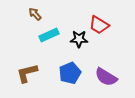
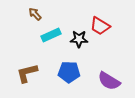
red trapezoid: moved 1 px right, 1 px down
cyan rectangle: moved 2 px right
blue pentagon: moved 1 px left, 1 px up; rotated 25 degrees clockwise
purple semicircle: moved 3 px right, 4 px down
